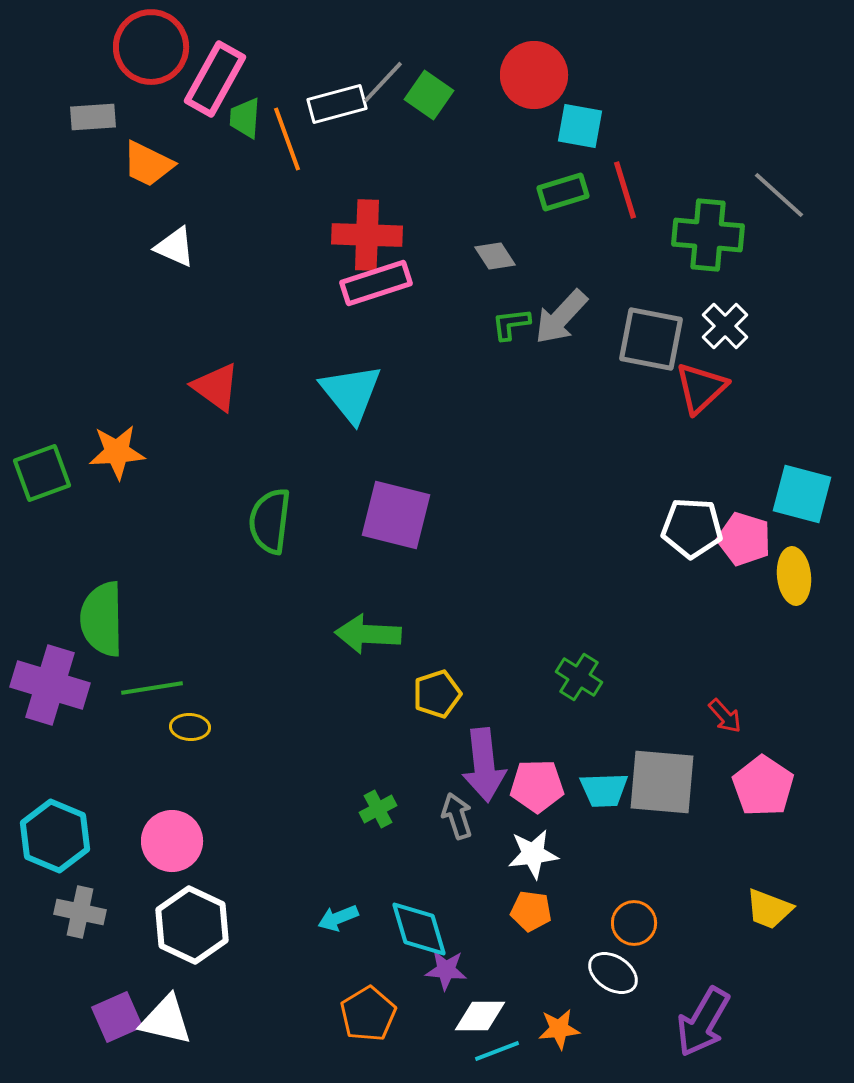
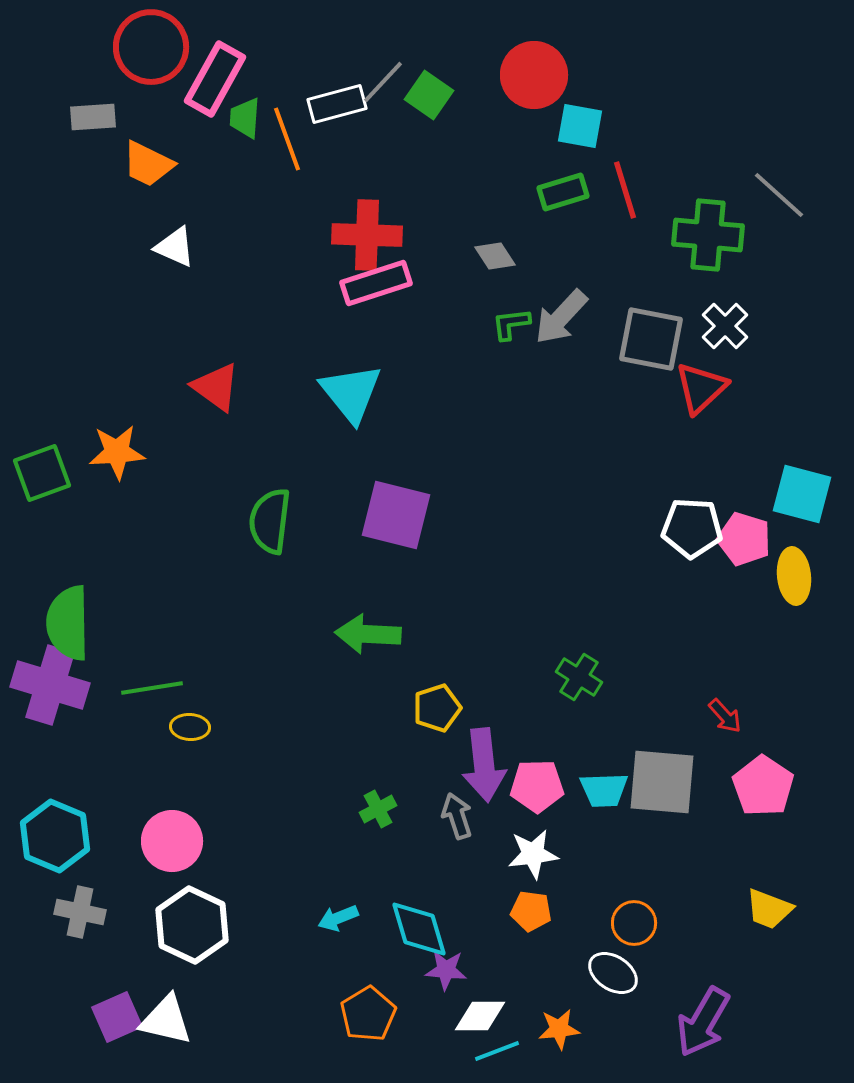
green semicircle at (102, 619): moved 34 px left, 4 px down
yellow pentagon at (437, 694): moved 14 px down
